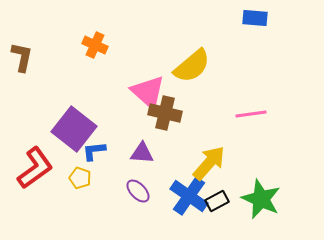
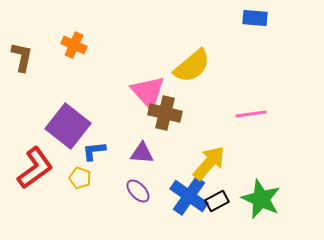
orange cross: moved 21 px left
pink triangle: rotated 6 degrees clockwise
purple square: moved 6 px left, 3 px up
